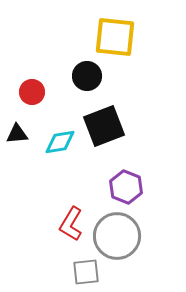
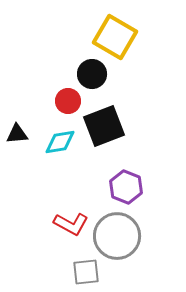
yellow square: rotated 24 degrees clockwise
black circle: moved 5 px right, 2 px up
red circle: moved 36 px right, 9 px down
red L-shape: rotated 92 degrees counterclockwise
